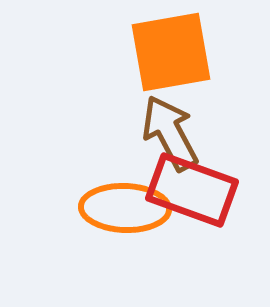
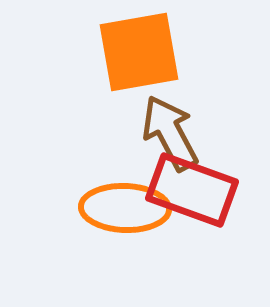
orange square: moved 32 px left
